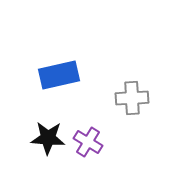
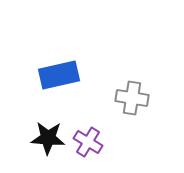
gray cross: rotated 12 degrees clockwise
